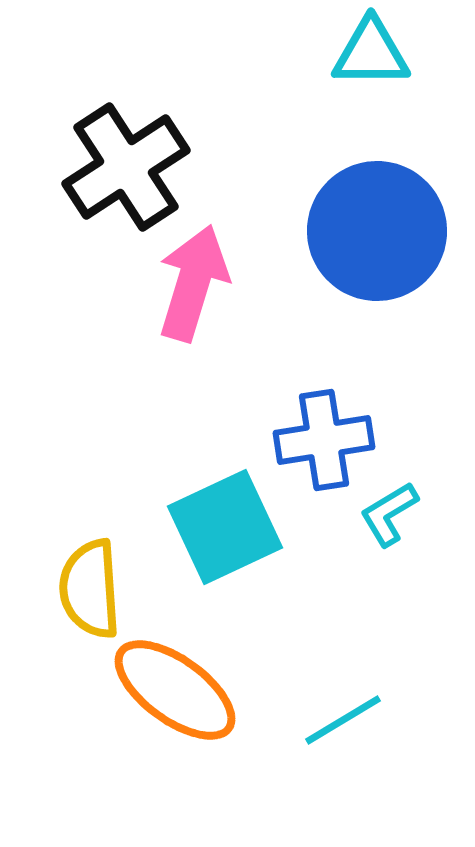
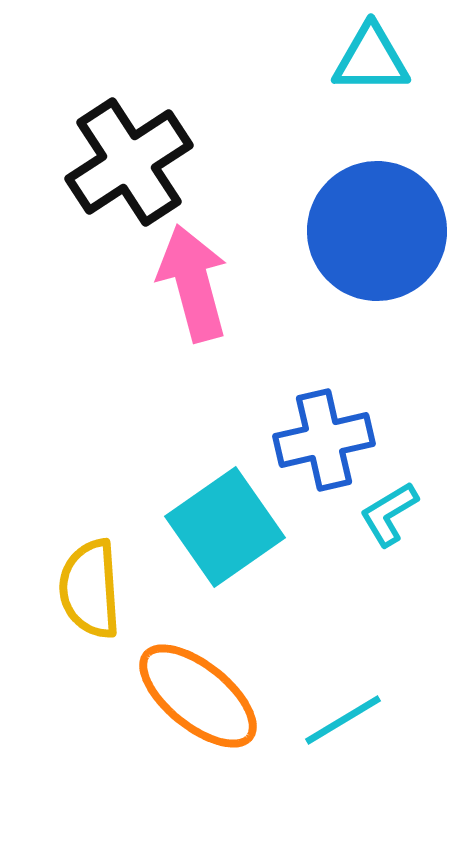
cyan triangle: moved 6 px down
black cross: moved 3 px right, 5 px up
pink arrow: rotated 32 degrees counterclockwise
blue cross: rotated 4 degrees counterclockwise
cyan square: rotated 10 degrees counterclockwise
orange ellipse: moved 23 px right, 6 px down; rotated 3 degrees clockwise
